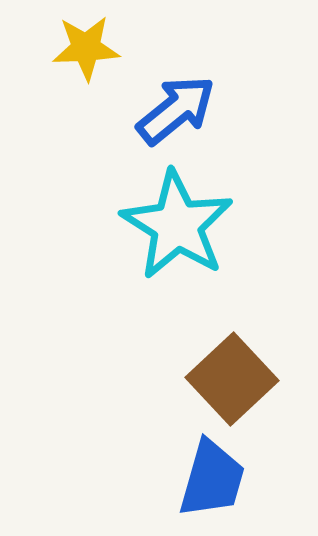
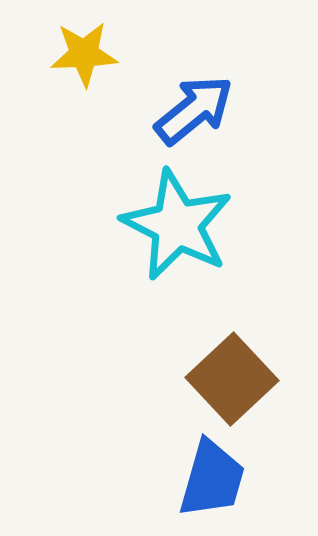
yellow star: moved 2 px left, 6 px down
blue arrow: moved 18 px right
cyan star: rotated 5 degrees counterclockwise
